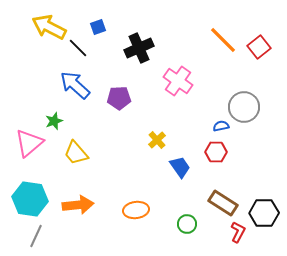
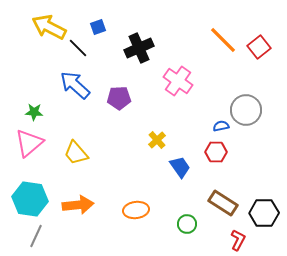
gray circle: moved 2 px right, 3 px down
green star: moved 20 px left, 9 px up; rotated 24 degrees clockwise
red L-shape: moved 8 px down
